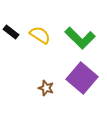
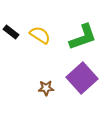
green L-shape: moved 3 px right, 1 px up; rotated 64 degrees counterclockwise
purple square: rotated 8 degrees clockwise
brown star: rotated 21 degrees counterclockwise
